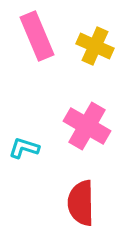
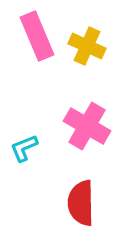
yellow cross: moved 8 px left
cyan L-shape: rotated 40 degrees counterclockwise
